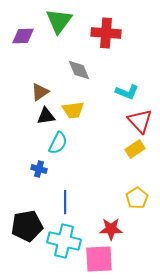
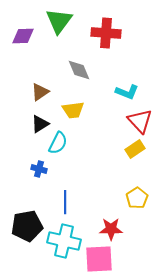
black triangle: moved 6 px left, 8 px down; rotated 24 degrees counterclockwise
